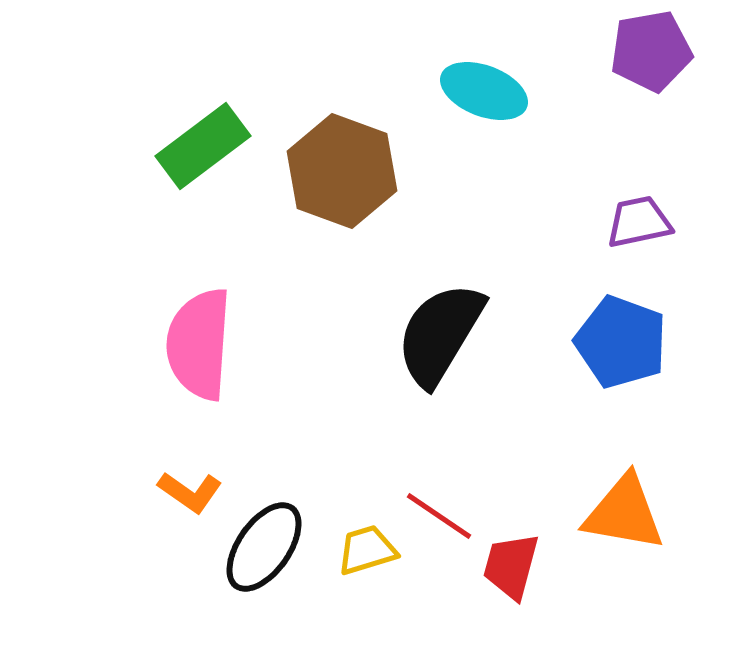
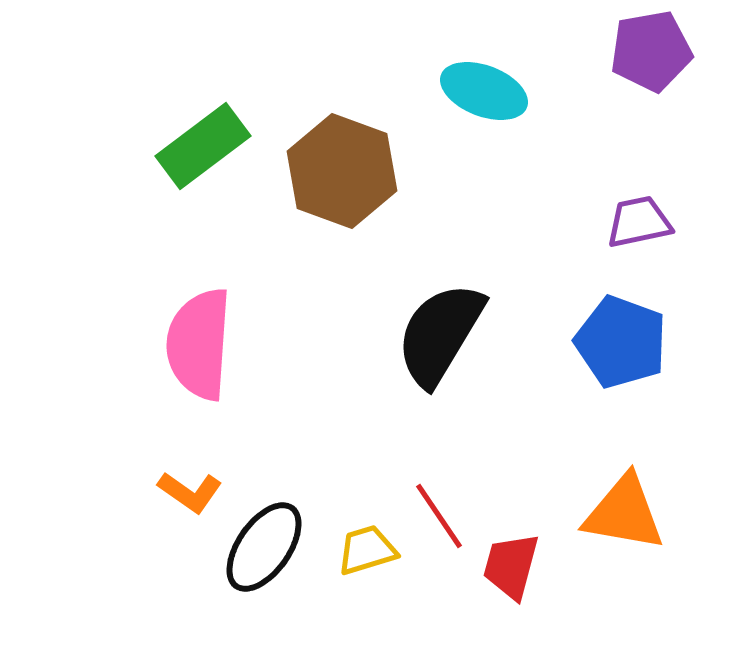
red line: rotated 22 degrees clockwise
